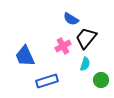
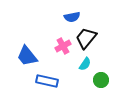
blue semicircle: moved 1 px right, 2 px up; rotated 42 degrees counterclockwise
blue trapezoid: moved 2 px right; rotated 15 degrees counterclockwise
cyan semicircle: rotated 16 degrees clockwise
blue rectangle: rotated 30 degrees clockwise
